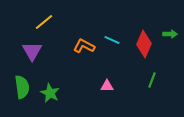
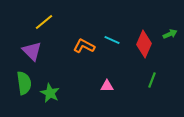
green arrow: rotated 24 degrees counterclockwise
purple triangle: rotated 15 degrees counterclockwise
green semicircle: moved 2 px right, 4 px up
